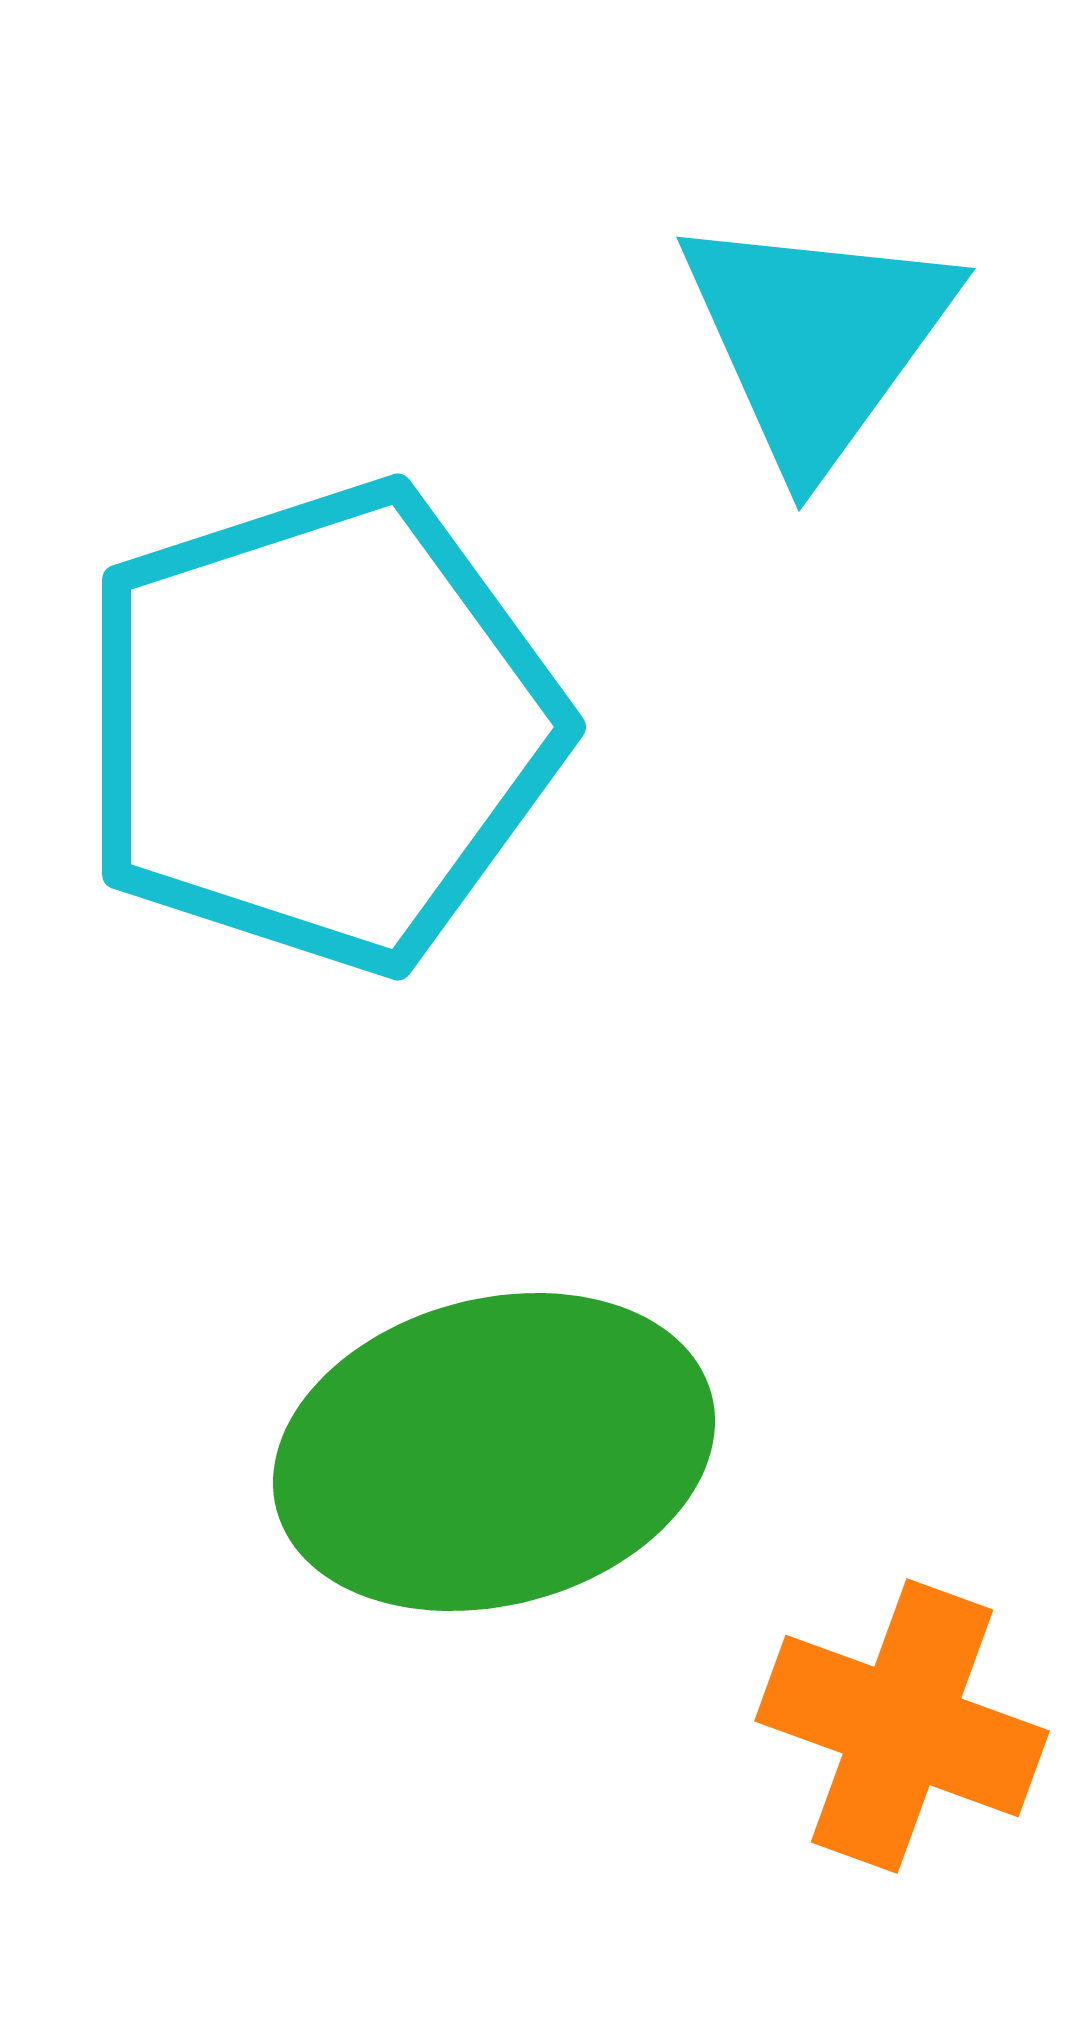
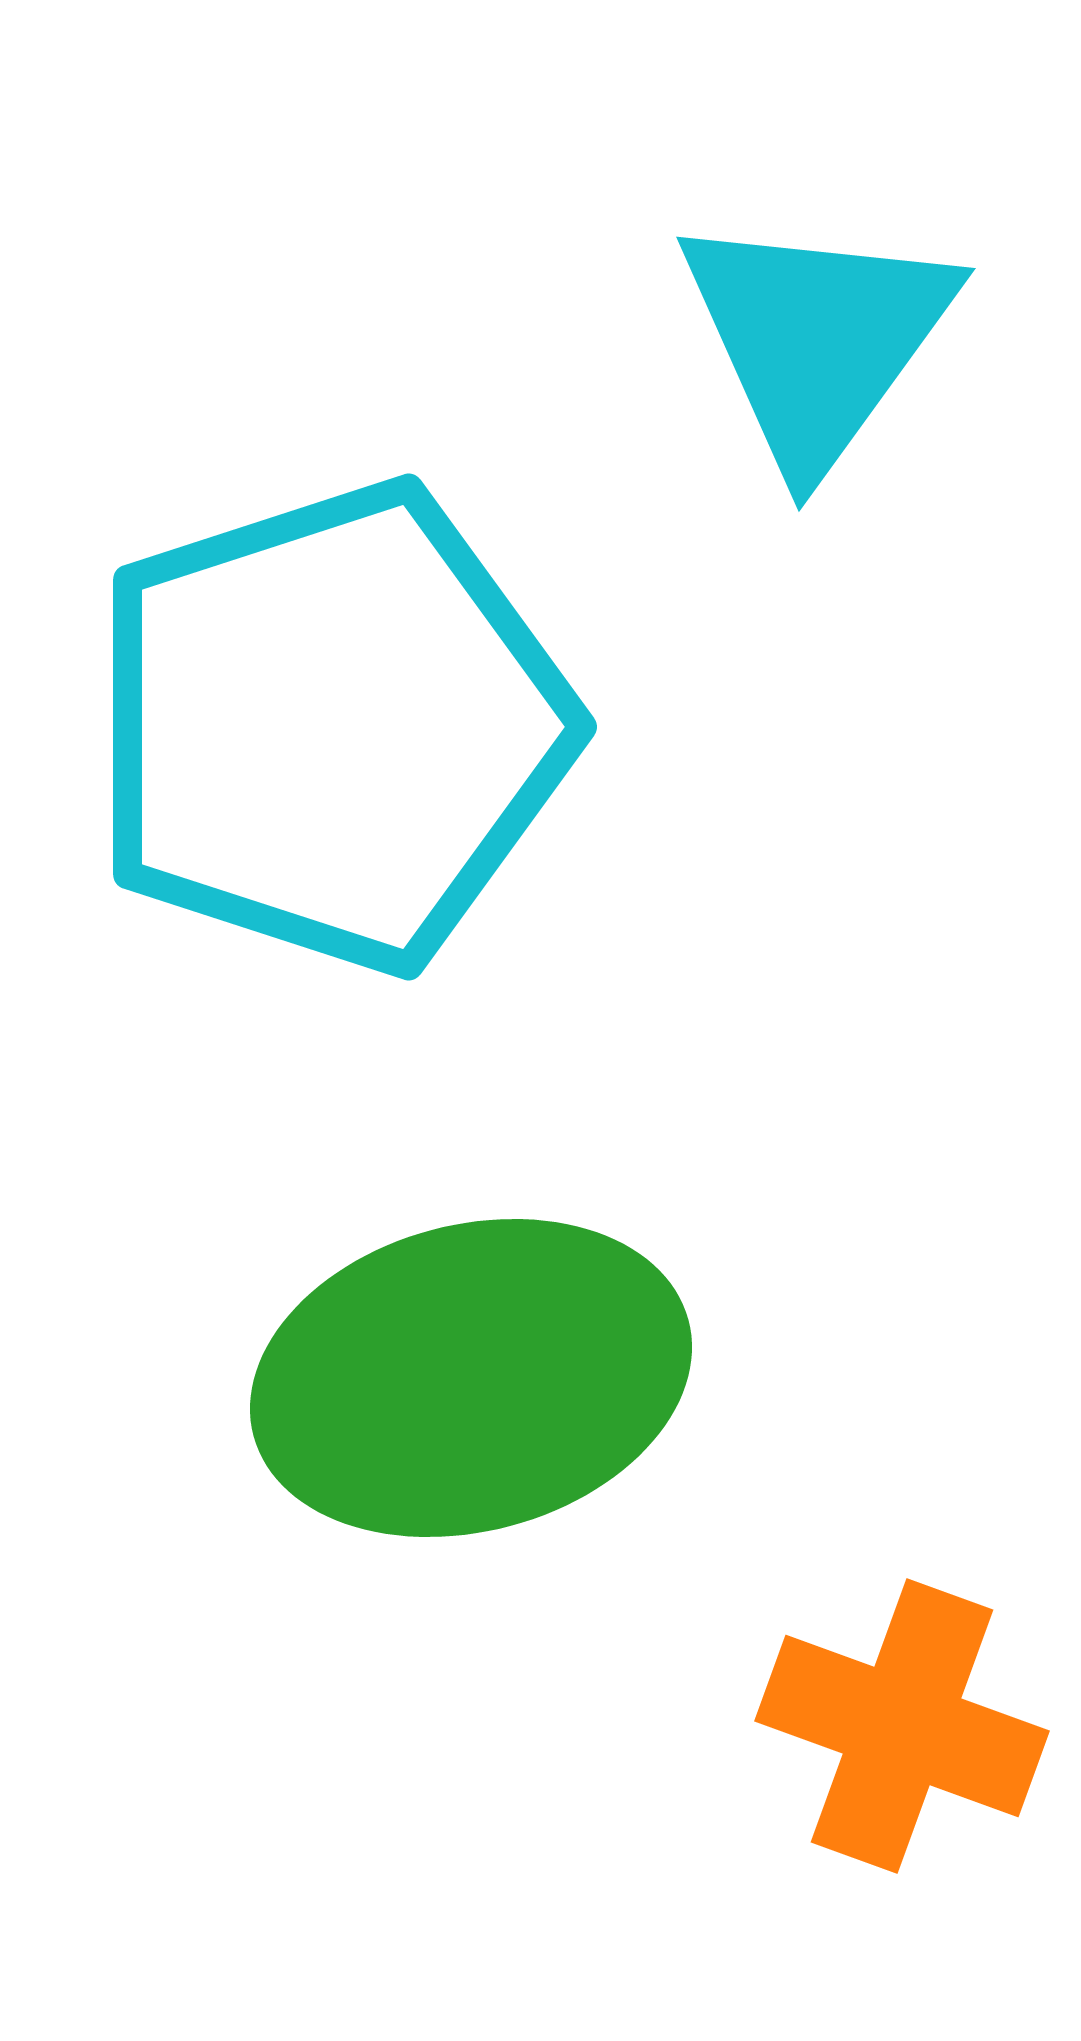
cyan pentagon: moved 11 px right
green ellipse: moved 23 px left, 74 px up
